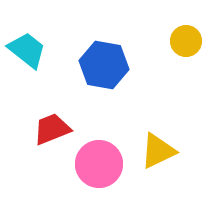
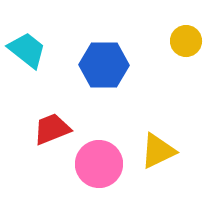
blue hexagon: rotated 9 degrees counterclockwise
